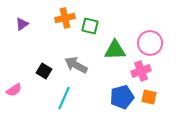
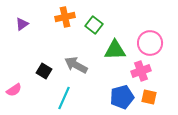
orange cross: moved 1 px up
green square: moved 4 px right, 1 px up; rotated 24 degrees clockwise
